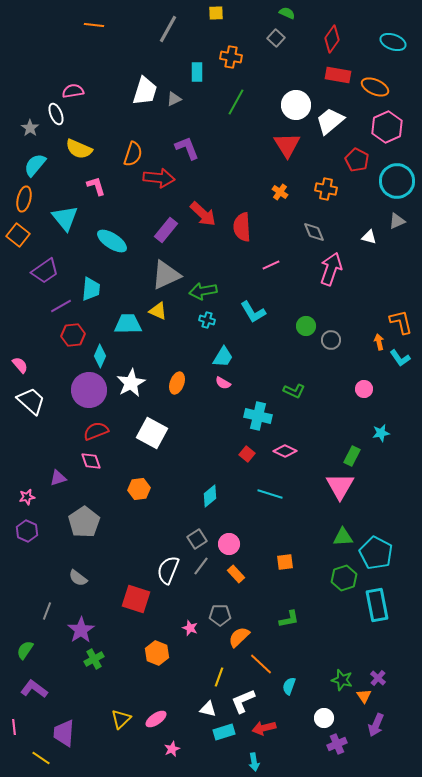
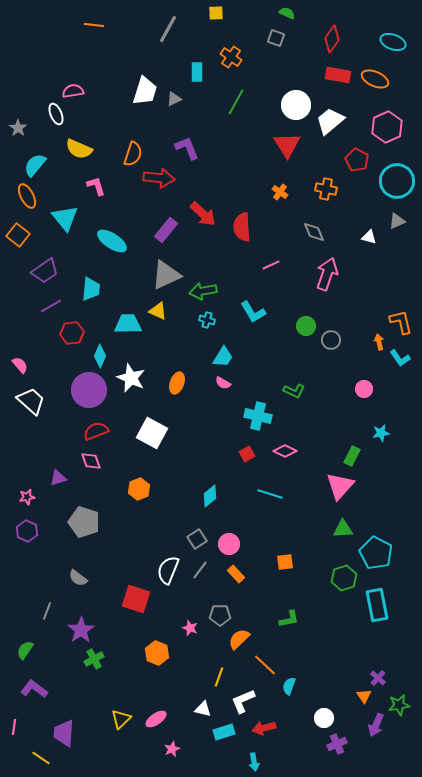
gray square at (276, 38): rotated 24 degrees counterclockwise
orange cross at (231, 57): rotated 25 degrees clockwise
orange ellipse at (375, 87): moved 8 px up
gray star at (30, 128): moved 12 px left
orange ellipse at (24, 199): moved 3 px right, 3 px up; rotated 40 degrees counterclockwise
pink arrow at (331, 269): moved 4 px left, 5 px down
purple line at (61, 306): moved 10 px left
red hexagon at (73, 335): moved 1 px left, 2 px up
white star at (131, 383): moved 5 px up; rotated 20 degrees counterclockwise
red square at (247, 454): rotated 21 degrees clockwise
pink triangle at (340, 486): rotated 12 degrees clockwise
orange hexagon at (139, 489): rotated 15 degrees counterclockwise
gray pentagon at (84, 522): rotated 20 degrees counterclockwise
green triangle at (343, 537): moved 8 px up
gray line at (201, 566): moved 1 px left, 4 px down
orange semicircle at (239, 637): moved 2 px down
orange line at (261, 664): moved 4 px right, 1 px down
green star at (342, 680): moved 57 px right, 25 px down; rotated 25 degrees counterclockwise
white triangle at (208, 709): moved 5 px left
pink line at (14, 727): rotated 14 degrees clockwise
